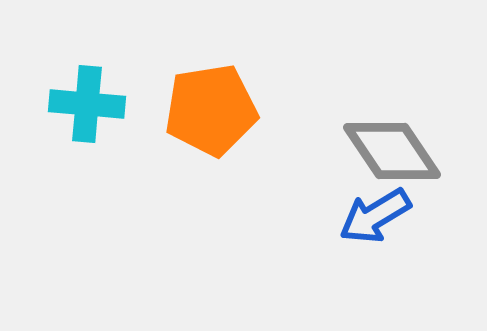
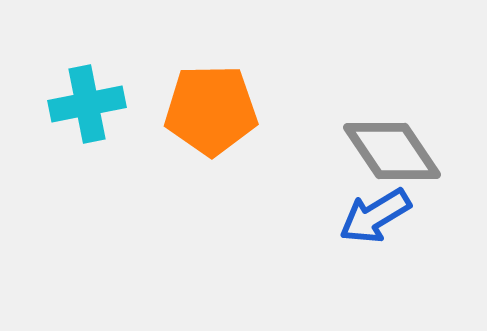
cyan cross: rotated 16 degrees counterclockwise
orange pentagon: rotated 8 degrees clockwise
